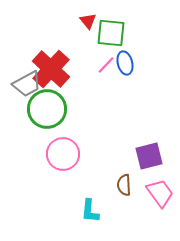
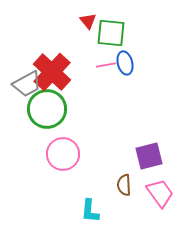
pink line: rotated 36 degrees clockwise
red cross: moved 1 px right, 3 px down
